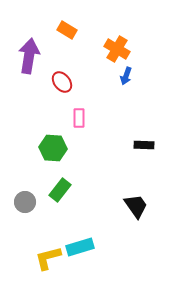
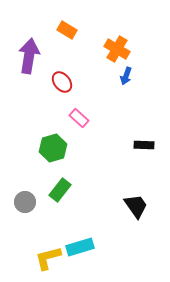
pink rectangle: rotated 48 degrees counterclockwise
green hexagon: rotated 20 degrees counterclockwise
